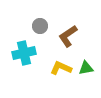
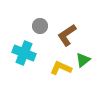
brown L-shape: moved 1 px left, 1 px up
cyan cross: rotated 35 degrees clockwise
green triangle: moved 3 px left, 8 px up; rotated 28 degrees counterclockwise
